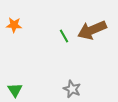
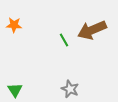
green line: moved 4 px down
gray star: moved 2 px left
